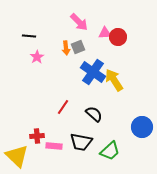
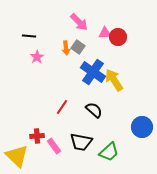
gray square: rotated 32 degrees counterclockwise
red line: moved 1 px left
black semicircle: moved 4 px up
pink rectangle: rotated 49 degrees clockwise
green trapezoid: moved 1 px left, 1 px down
